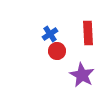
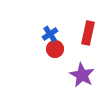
red rectangle: rotated 15 degrees clockwise
red circle: moved 2 px left, 2 px up
